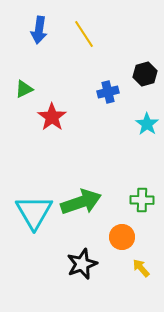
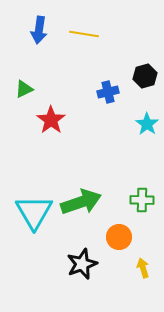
yellow line: rotated 48 degrees counterclockwise
black hexagon: moved 2 px down
red star: moved 1 px left, 3 px down
orange circle: moved 3 px left
yellow arrow: moved 2 px right; rotated 24 degrees clockwise
